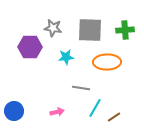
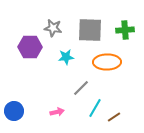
gray line: rotated 54 degrees counterclockwise
